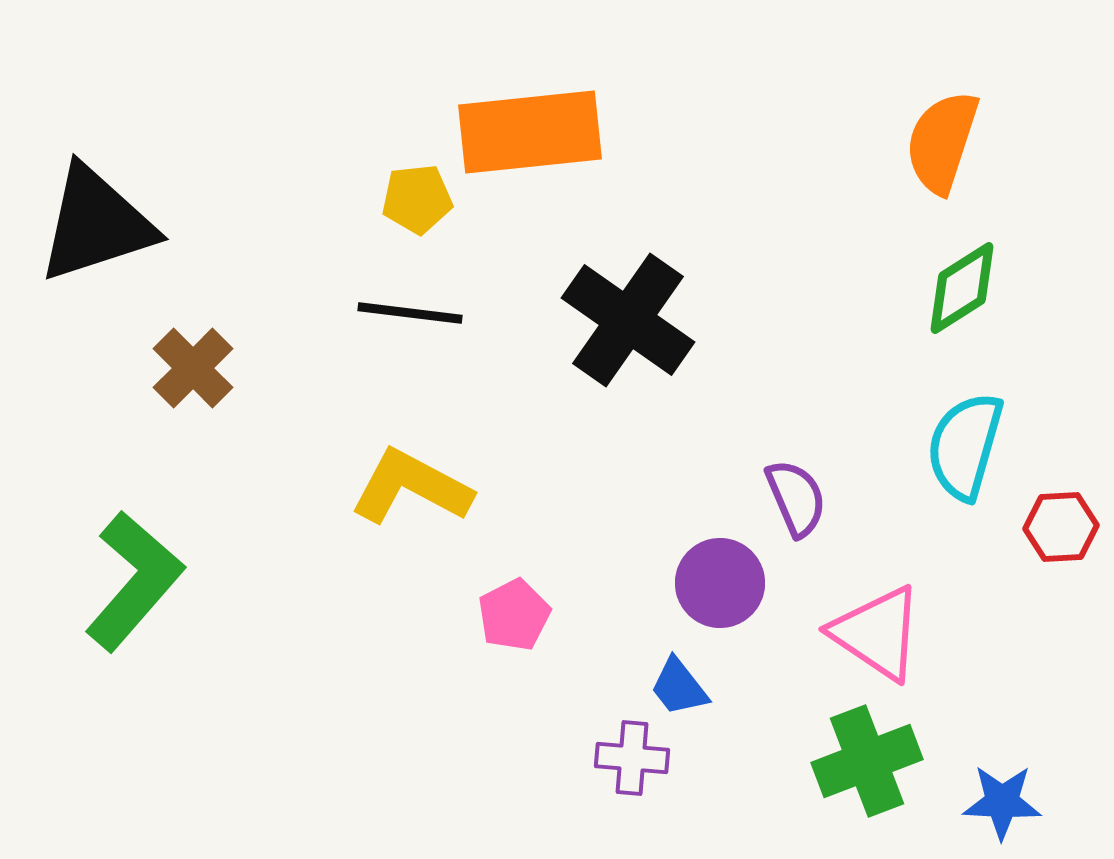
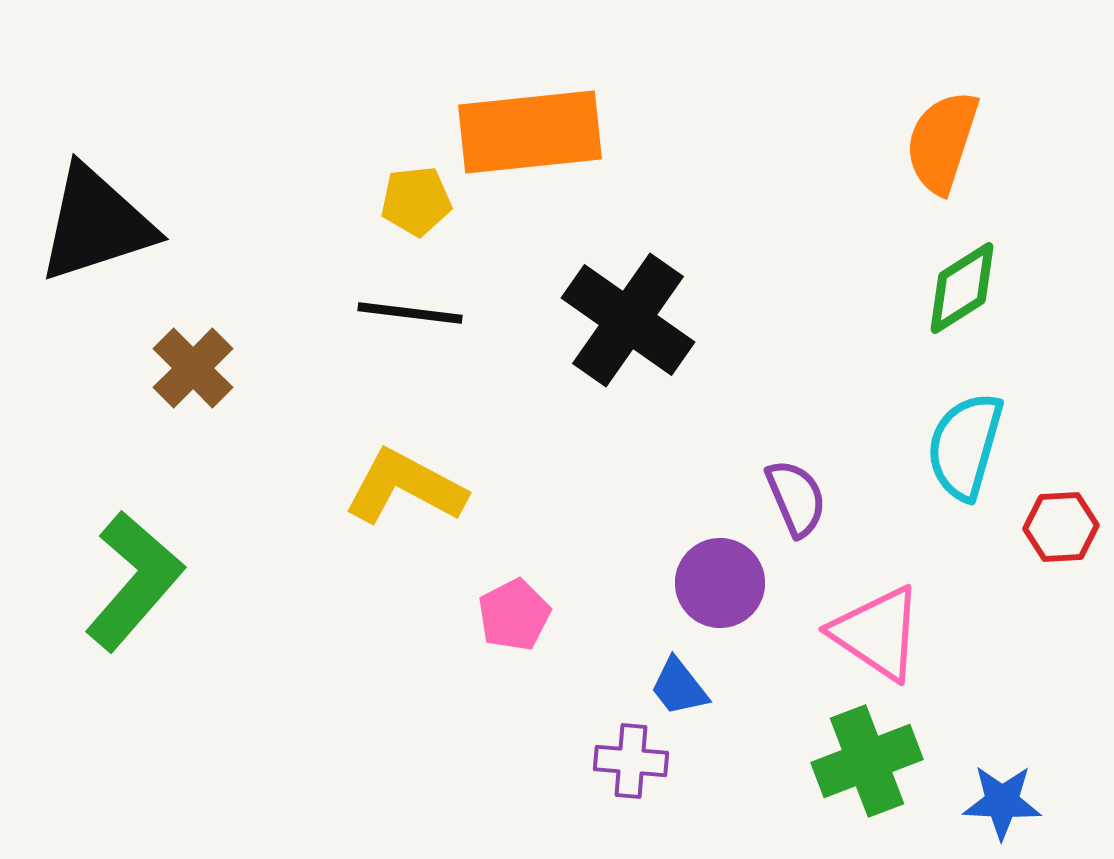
yellow pentagon: moved 1 px left, 2 px down
yellow L-shape: moved 6 px left
purple cross: moved 1 px left, 3 px down
